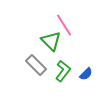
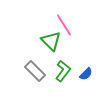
gray rectangle: moved 1 px left, 6 px down
